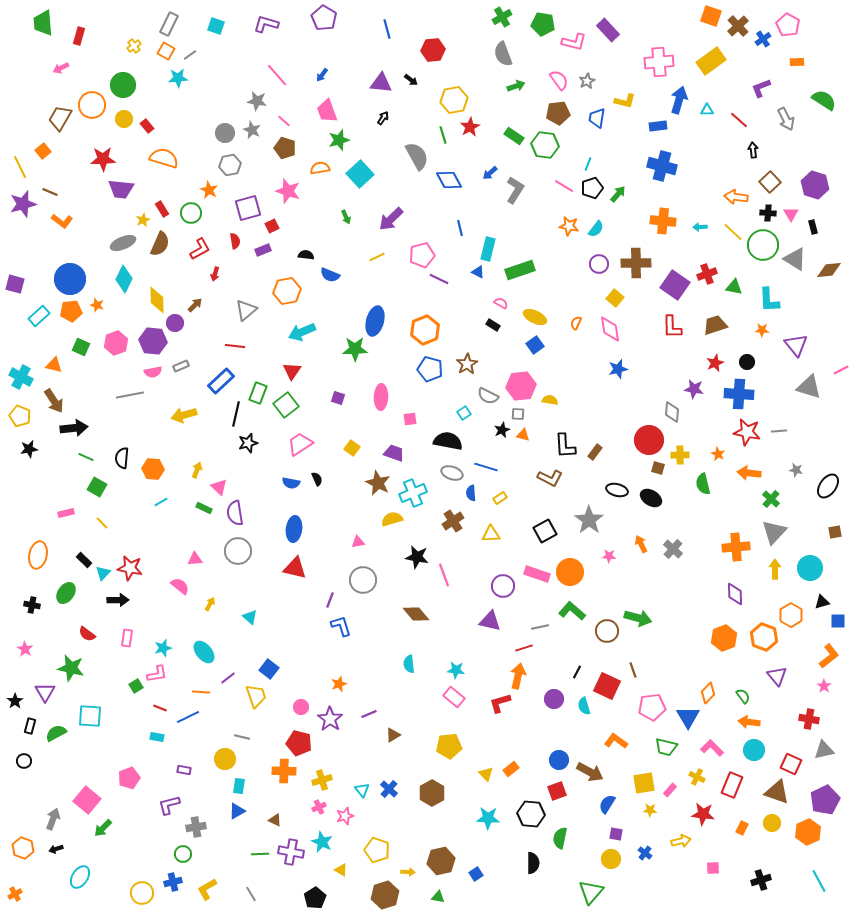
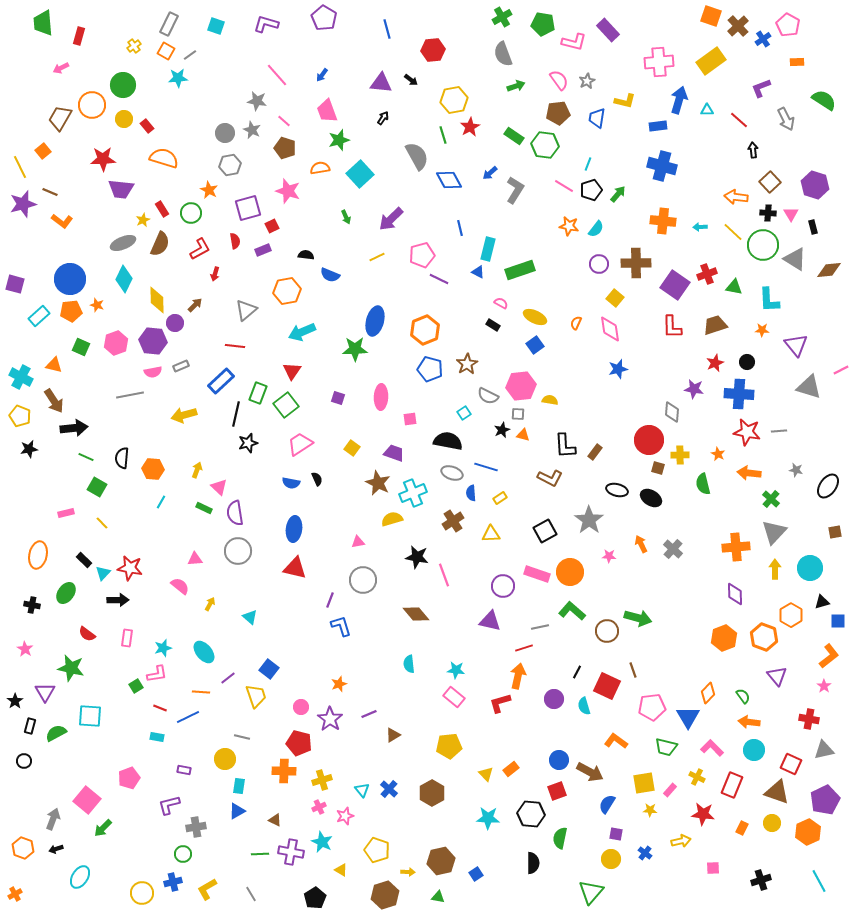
black pentagon at (592, 188): moved 1 px left, 2 px down
cyan line at (161, 502): rotated 32 degrees counterclockwise
